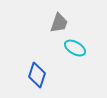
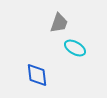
blue diamond: rotated 25 degrees counterclockwise
